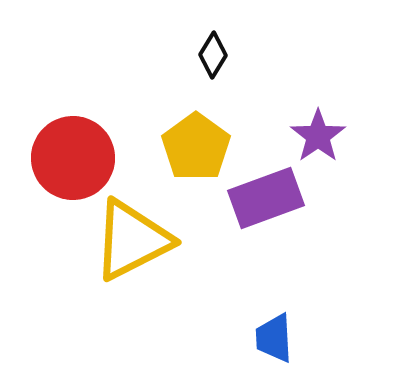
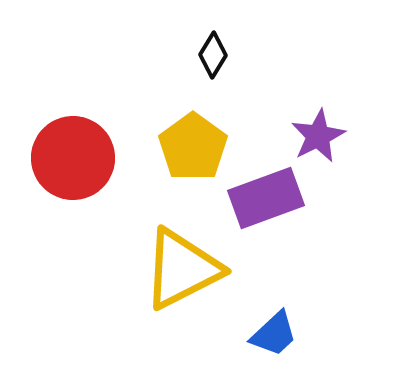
purple star: rotated 8 degrees clockwise
yellow pentagon: moved 3 px left
yellow triangle: moved 50 px right, 29 px down
blue trapezoid: moved 4 px up; rotated 130 degrees counterclockwise
